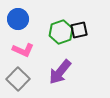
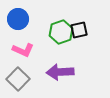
purple arrow: rotated 48 degrees clockwise
